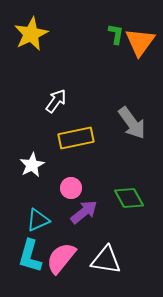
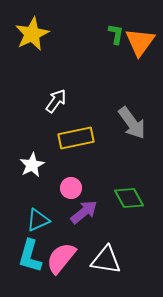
yellow star: moved 1 px right
